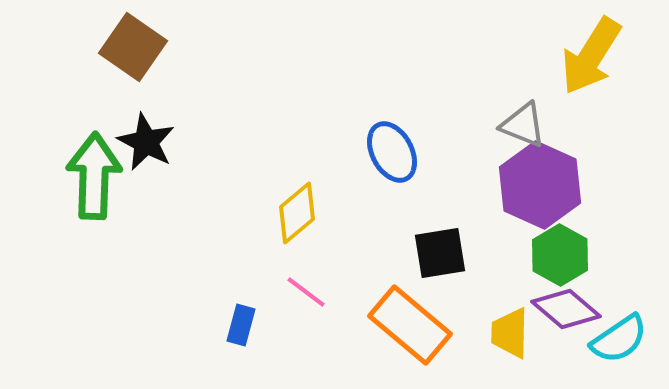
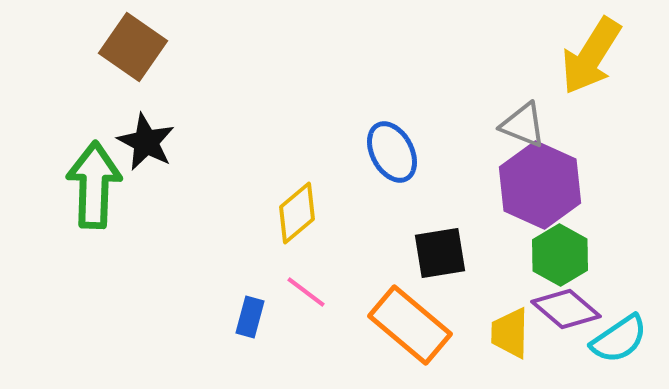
green arrow: moved 9 px down
blue rectangle: moved 9 px right, 8 px up
